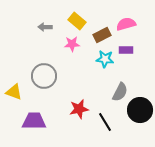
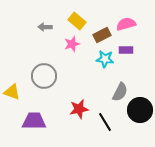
pink star: rotated 14 degrees counterclockwise
yellow triangle: moved 2 px left
